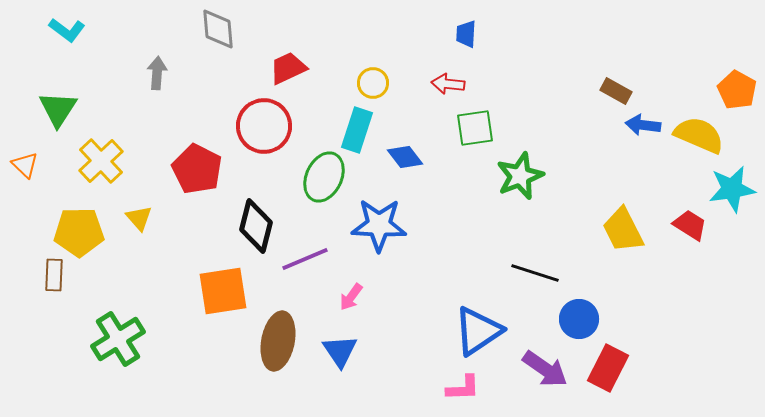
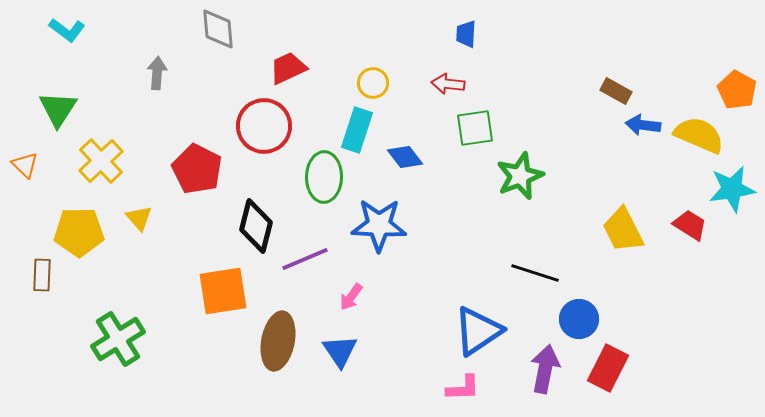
green ellipse at (324, 177): rotated 24 degrees counterclockwise
brown rectangle at (54, 275): moved 12 px left
purple arrow at (545, 369): rotated 114 degrees counterclockwise
